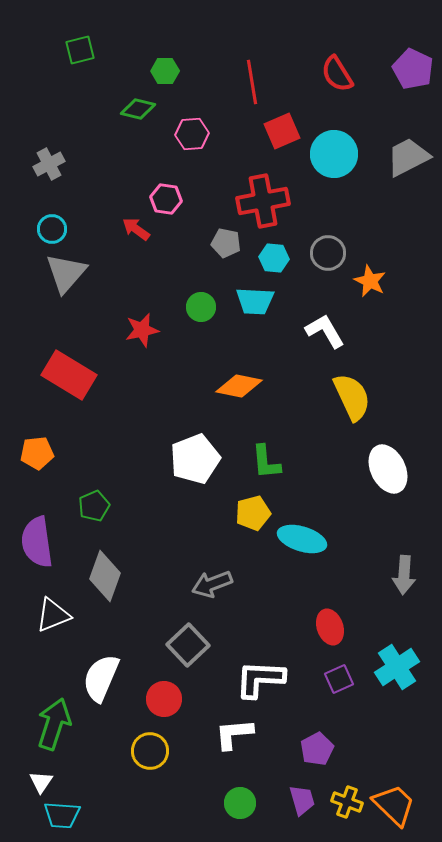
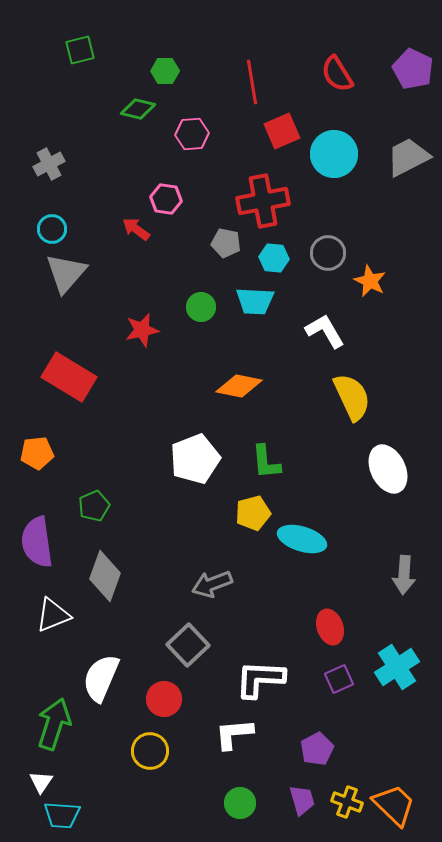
red rectangle at (69, 375): moved 2 px down
